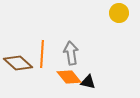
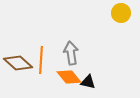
yellow circle: moved 2 px right
orange line: moved 1 px left, 6 px down
